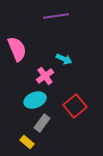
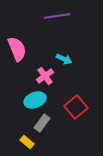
purple line: moved 1 px right
red square: moved 1 px right, 1 px down
